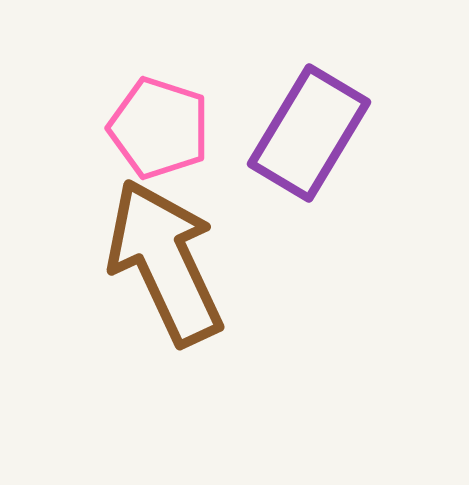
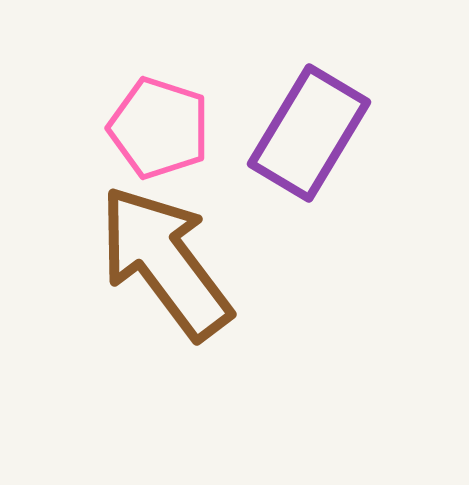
brown arrow: rotated 12 degrees counterclockwise
